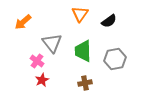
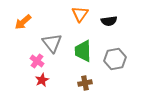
black semicircle: rotated 28 degrees clockwise
